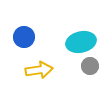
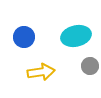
cyan ellipse: moved 5 px left, 6 px up
yellow arrow: moved 2 px right, 2 px down
